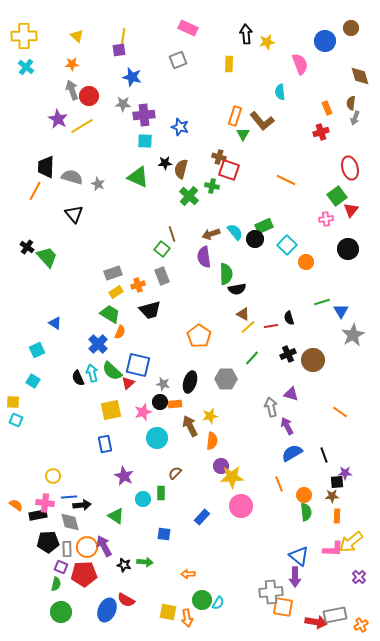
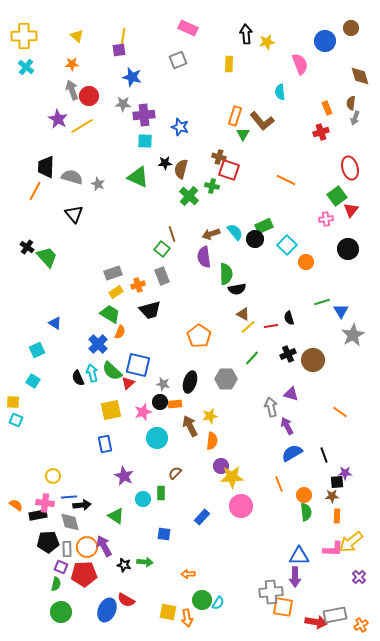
blue triangle at (299, 556): rotated 40 degrees counterclockwise
